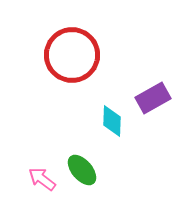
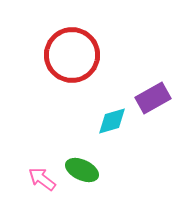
cyan diamond: rotated 72 degrees clockwise
green ellipse: rotated 24 degrees counterclockwise
